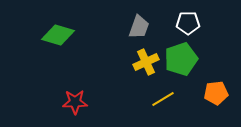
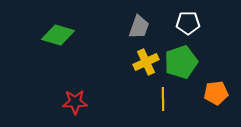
green pentagon: moved 3 px down
yellow line: rotated 60 degrees counterclockwise
